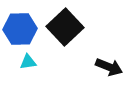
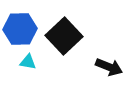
black square: moved 1 px left, 9 px down
cyan triangle: rotated 18 degrees clockwise
